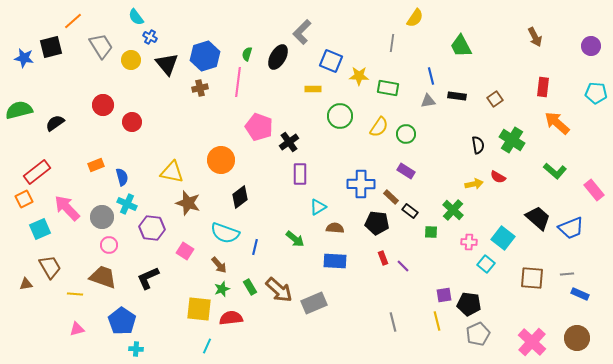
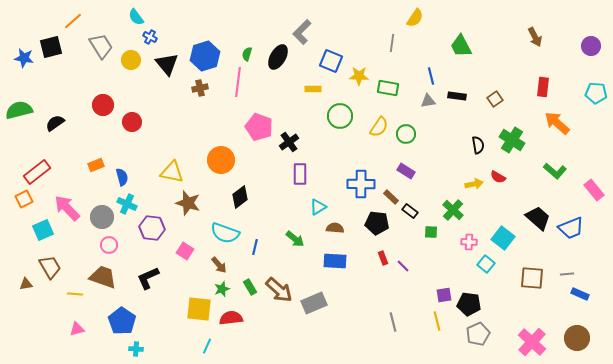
cyan square at (40, 229): moved 3 px right, 1 px down
